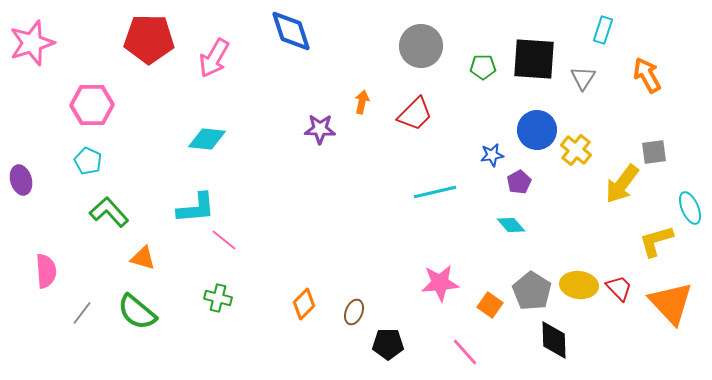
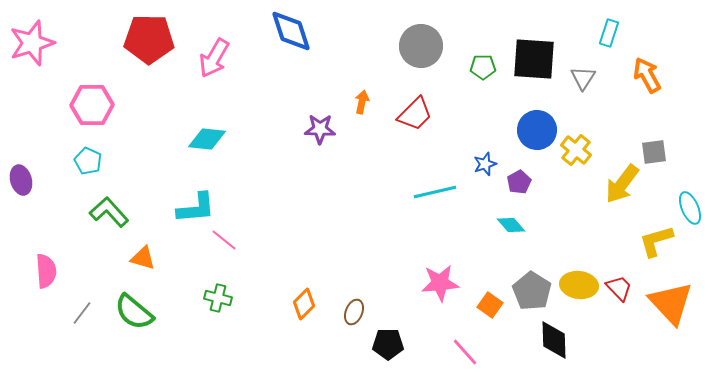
cyan rectangle at (603, 30): moved 6 px right, 3 px down
blue star at (492, 155): moved 7 px left, 9 px down; rotated 10 degrees counterclockwise
green semicircle at (137, 312): moved 3 px left
